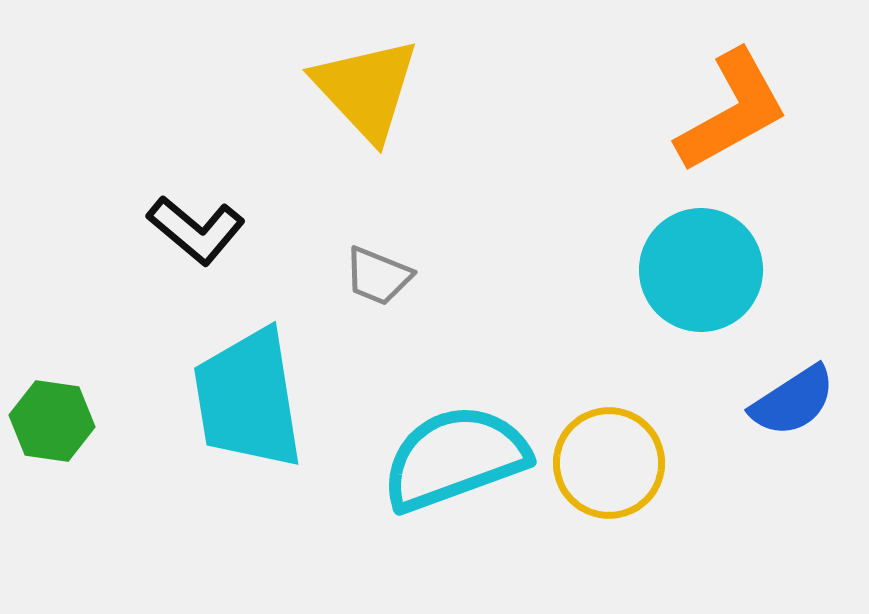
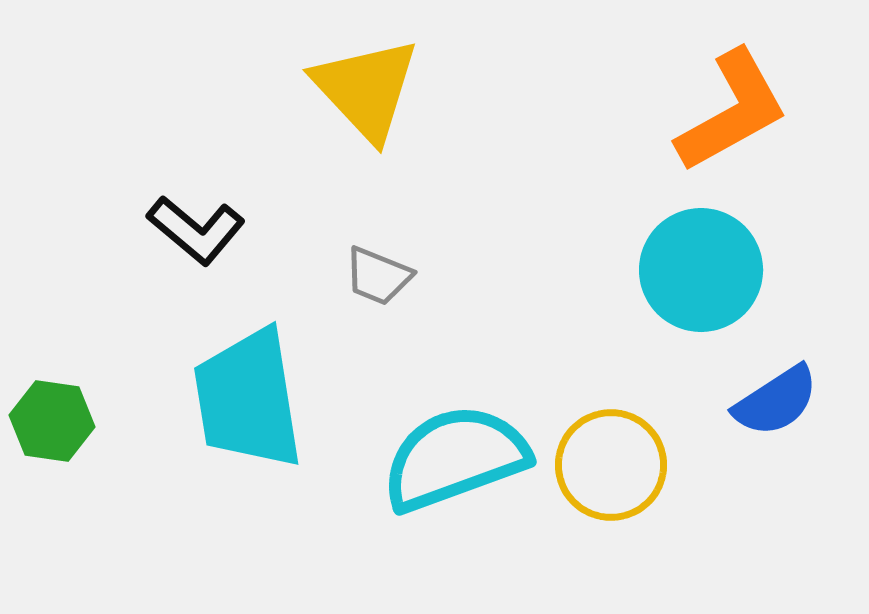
blue semicircle: moved 17 px left
yellow circle: moved 2 px right, 2 px down
